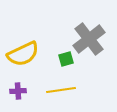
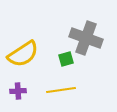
gray cross: moved 3 px left, 1 px up; rotated 32 degrees counterclockwise
yellow semicircle: rotated 8 degrees counterclockwise
